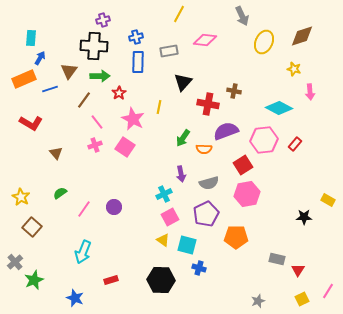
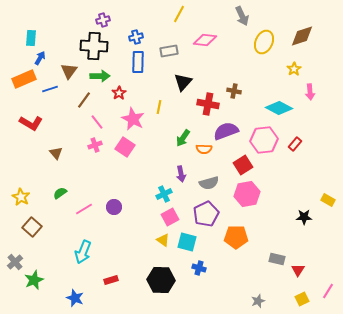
yellow star at (294, 69): rotated 24 degrees clockwise
pink line at (84, 209): rotated 24 degrees clockwise
cyan square at (187, 245): moved 3 px up
